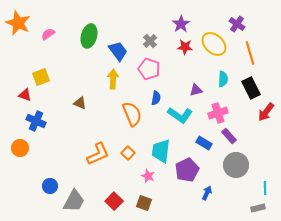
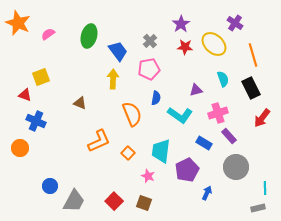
purple cross: moved 2 px left, 1 px up
orange line: moved 3 px right, 2 px down
pink pentagon: rotated 30 degrees counterclockwise
cyan semicircle: rotated 21 degrees counterclockwise
red arrow: moved 4 px left, 6 px down
orange L-shape: moved 1 px right, 13 px up
gray circle: moved 2 px down
